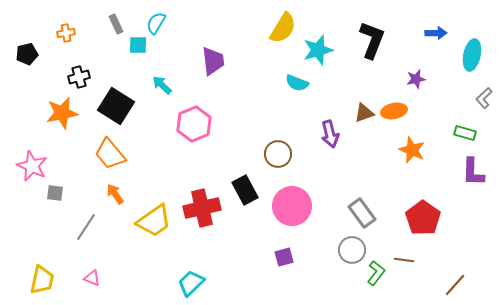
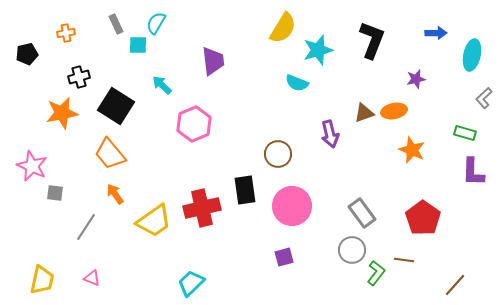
black rectangle at (245, 190): rotated 20 degrees clockwise
